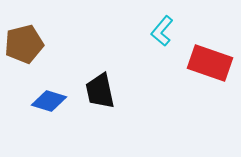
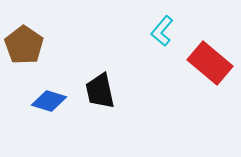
brown pentagon: moved 1 px down; rotated 24 degrees counterclockwise
red rectangle: rotated 21 degrees clockwise
